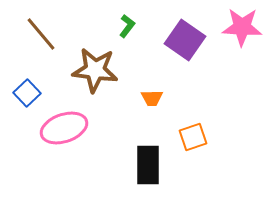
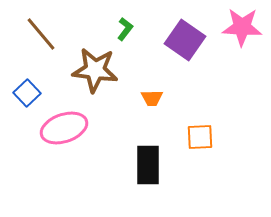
green L-shape: moved 2 px left, 3 px down
orange square: moved 7 px right; rotated 16 degrees clockwise
